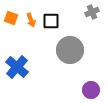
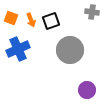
gray cross: rotated 32 degrees clockwise
black square: rotated 18 degrees counterclockwise
blue cross: moved 1 px right, 18 px up; rotated 25 degrees clockwise
purple circle: moved 4 px left
